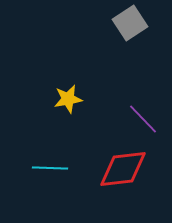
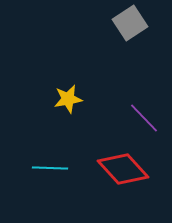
purple line: moved 1 px right, 1 px up
red diamond: rotated 54 degrees clockwise
